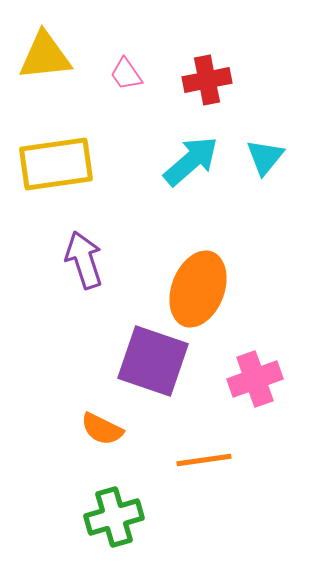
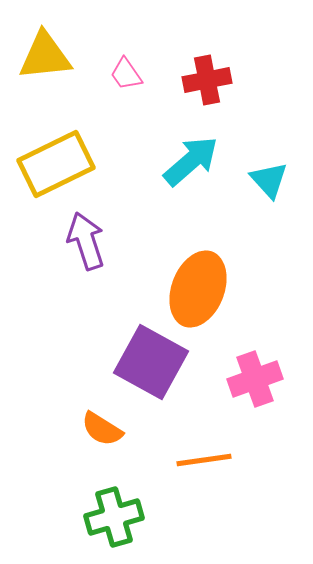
cyan triangle: moved 4 px right, 23 px down; rotated 21 degrees counterclockwise
yellow rectangle: rotated 18 degrees counterclockwise
purple arrow: moved 2 px right, 19 px up
purple square: moved 2 px left, 1 px down; rotated 10 degrees clockwise
orange semicircle: rotated 6 degrees clockwise
